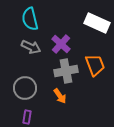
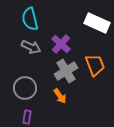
gray cross: rotated 20 degrees counterclockwise
